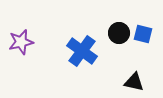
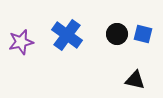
black circle: moved 2 px left, 1 px down
blue cross: moved 15 px left, 16 px up
black triangle: moved 1 px right, 2 px up
